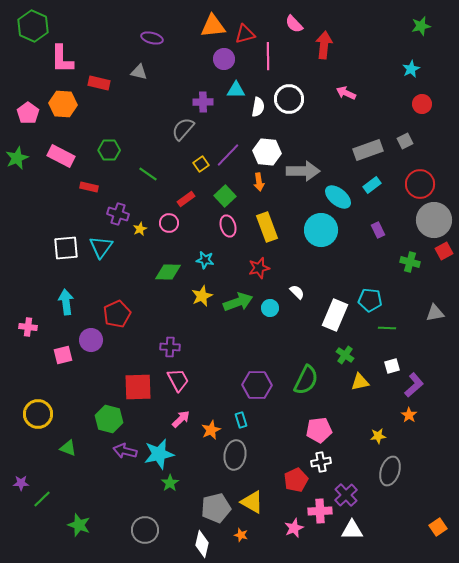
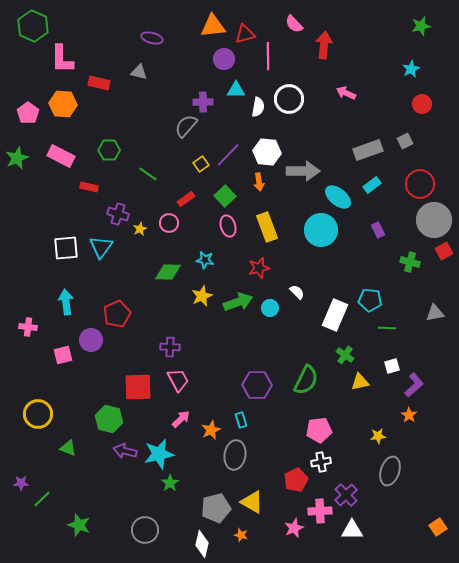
gray semicircle at (183, 129): moved 3 px right, 3 px up
